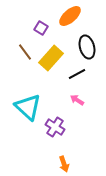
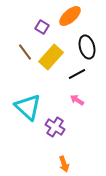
purple square: moved 1 px right, 1 px up
yellow rectangle: moved 1 px up
